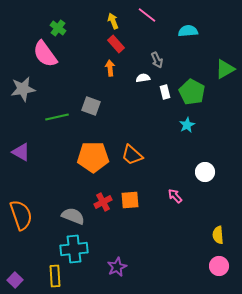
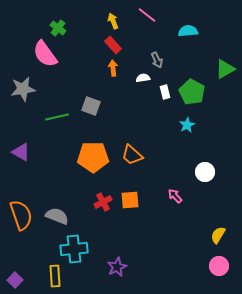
red rectangle: moved 3 px left, 1 px down
orange arrow: moved 3 px right
gray semicircle: moved 16 px left
yellow semicircle: rotated 36 degrees clockwise
